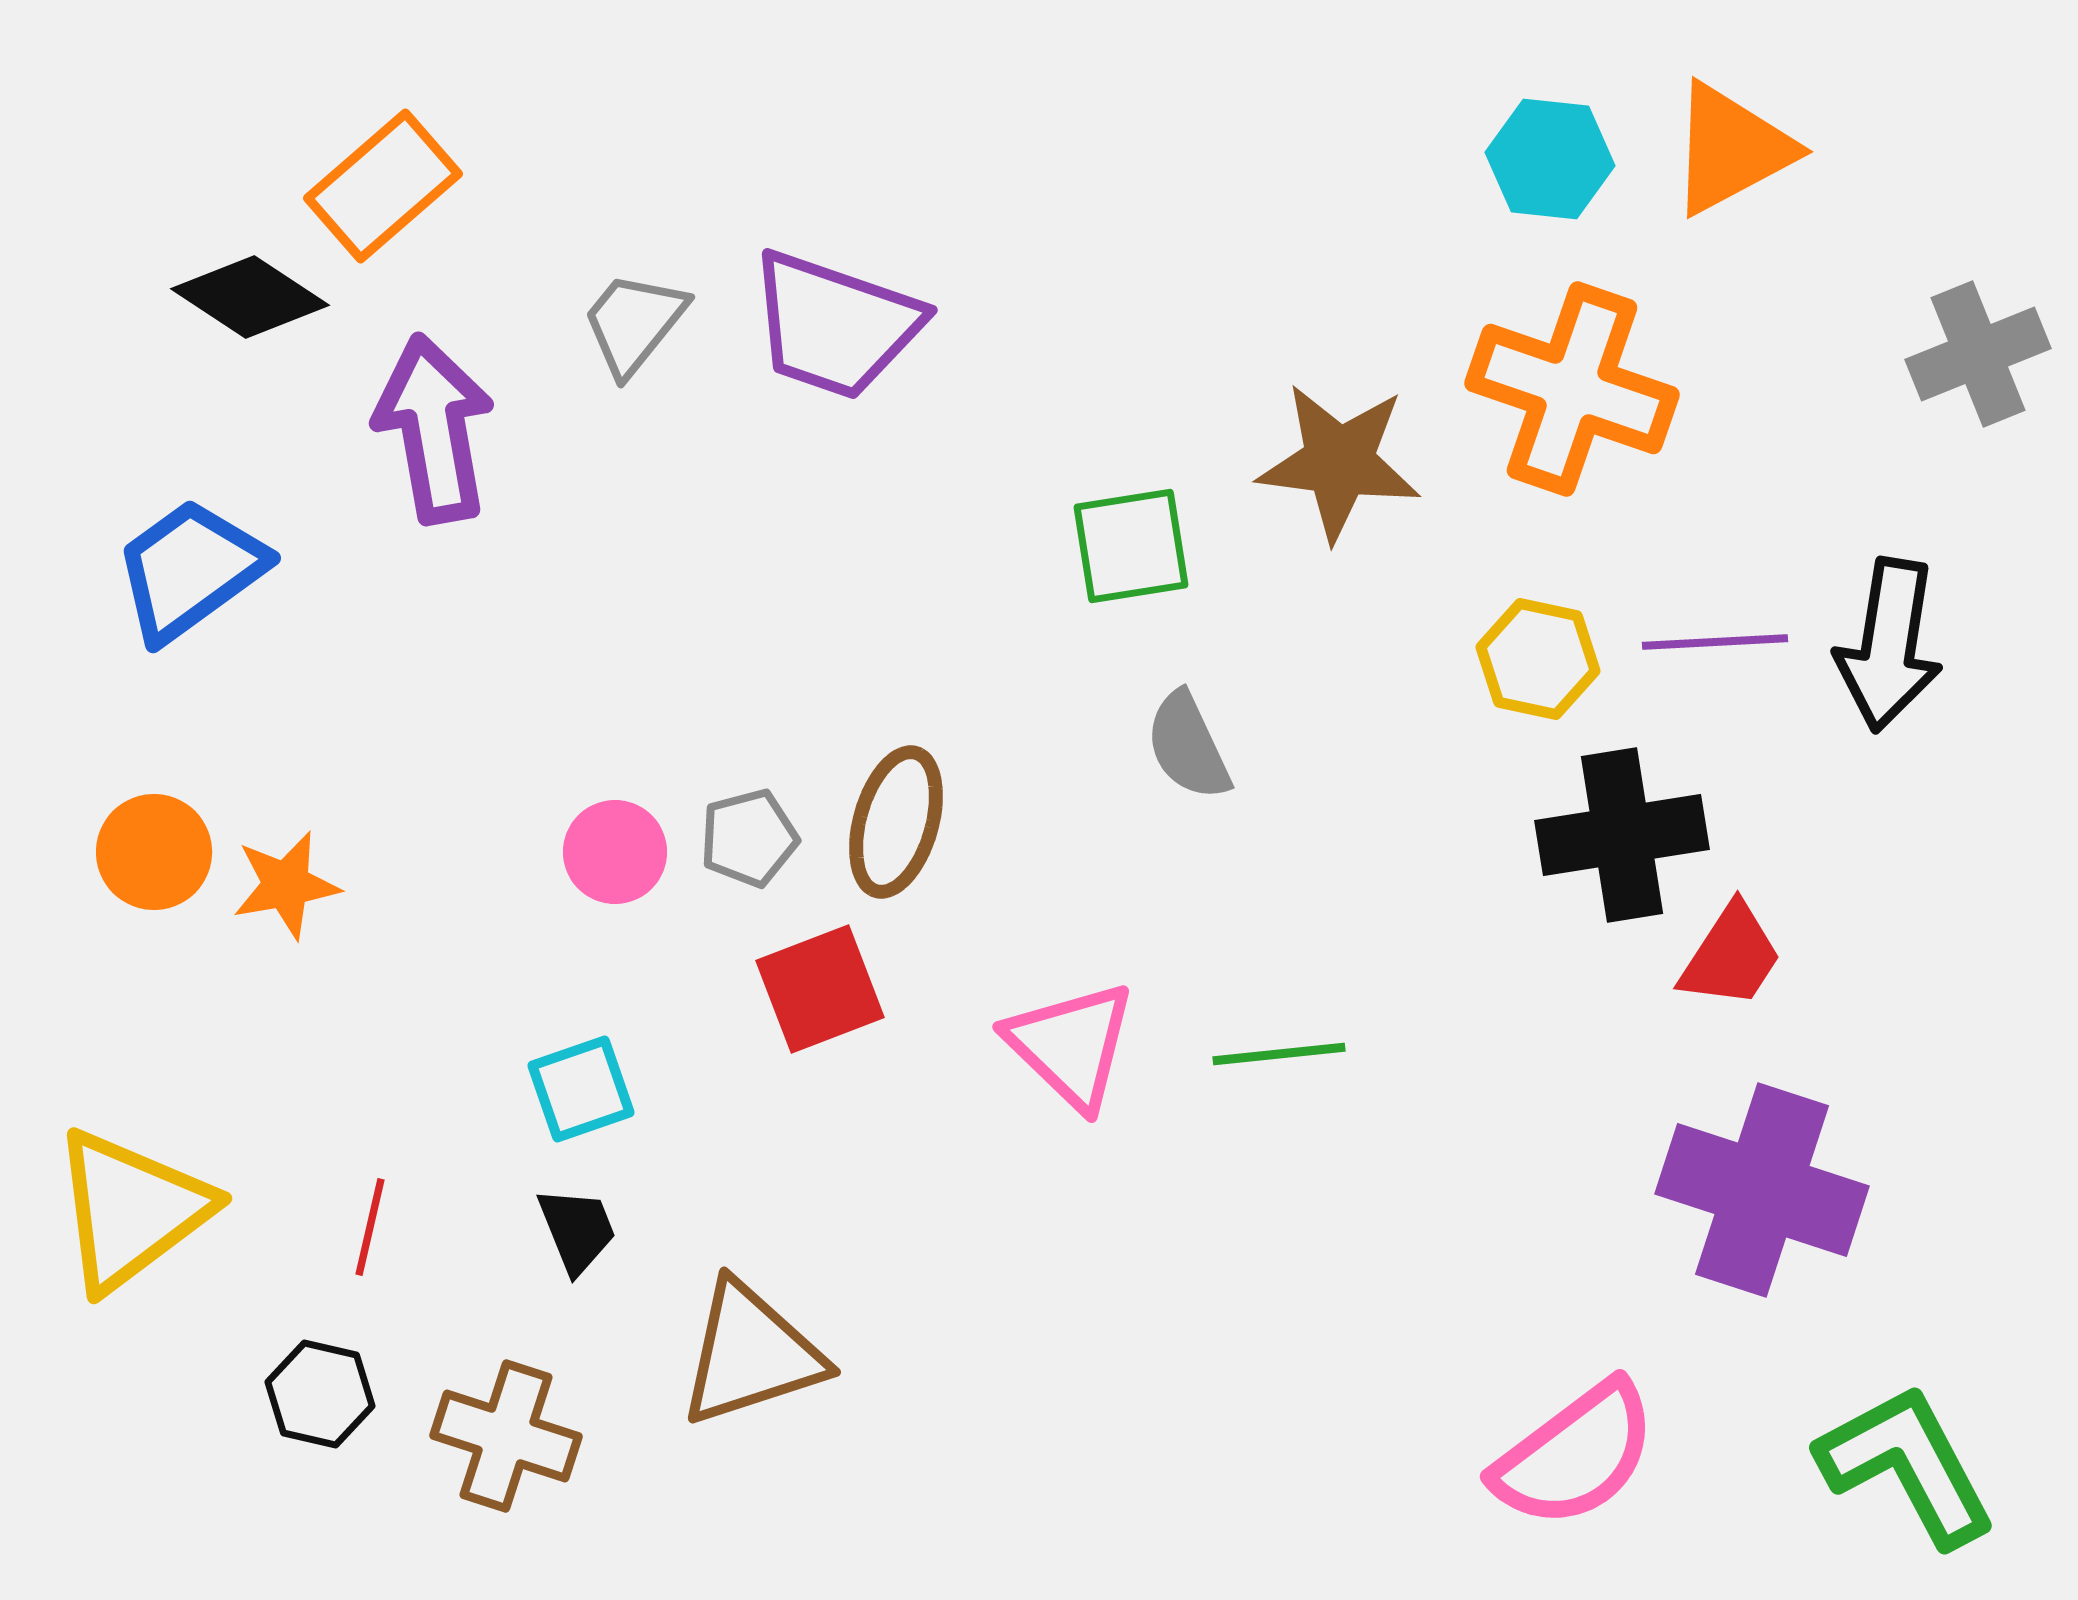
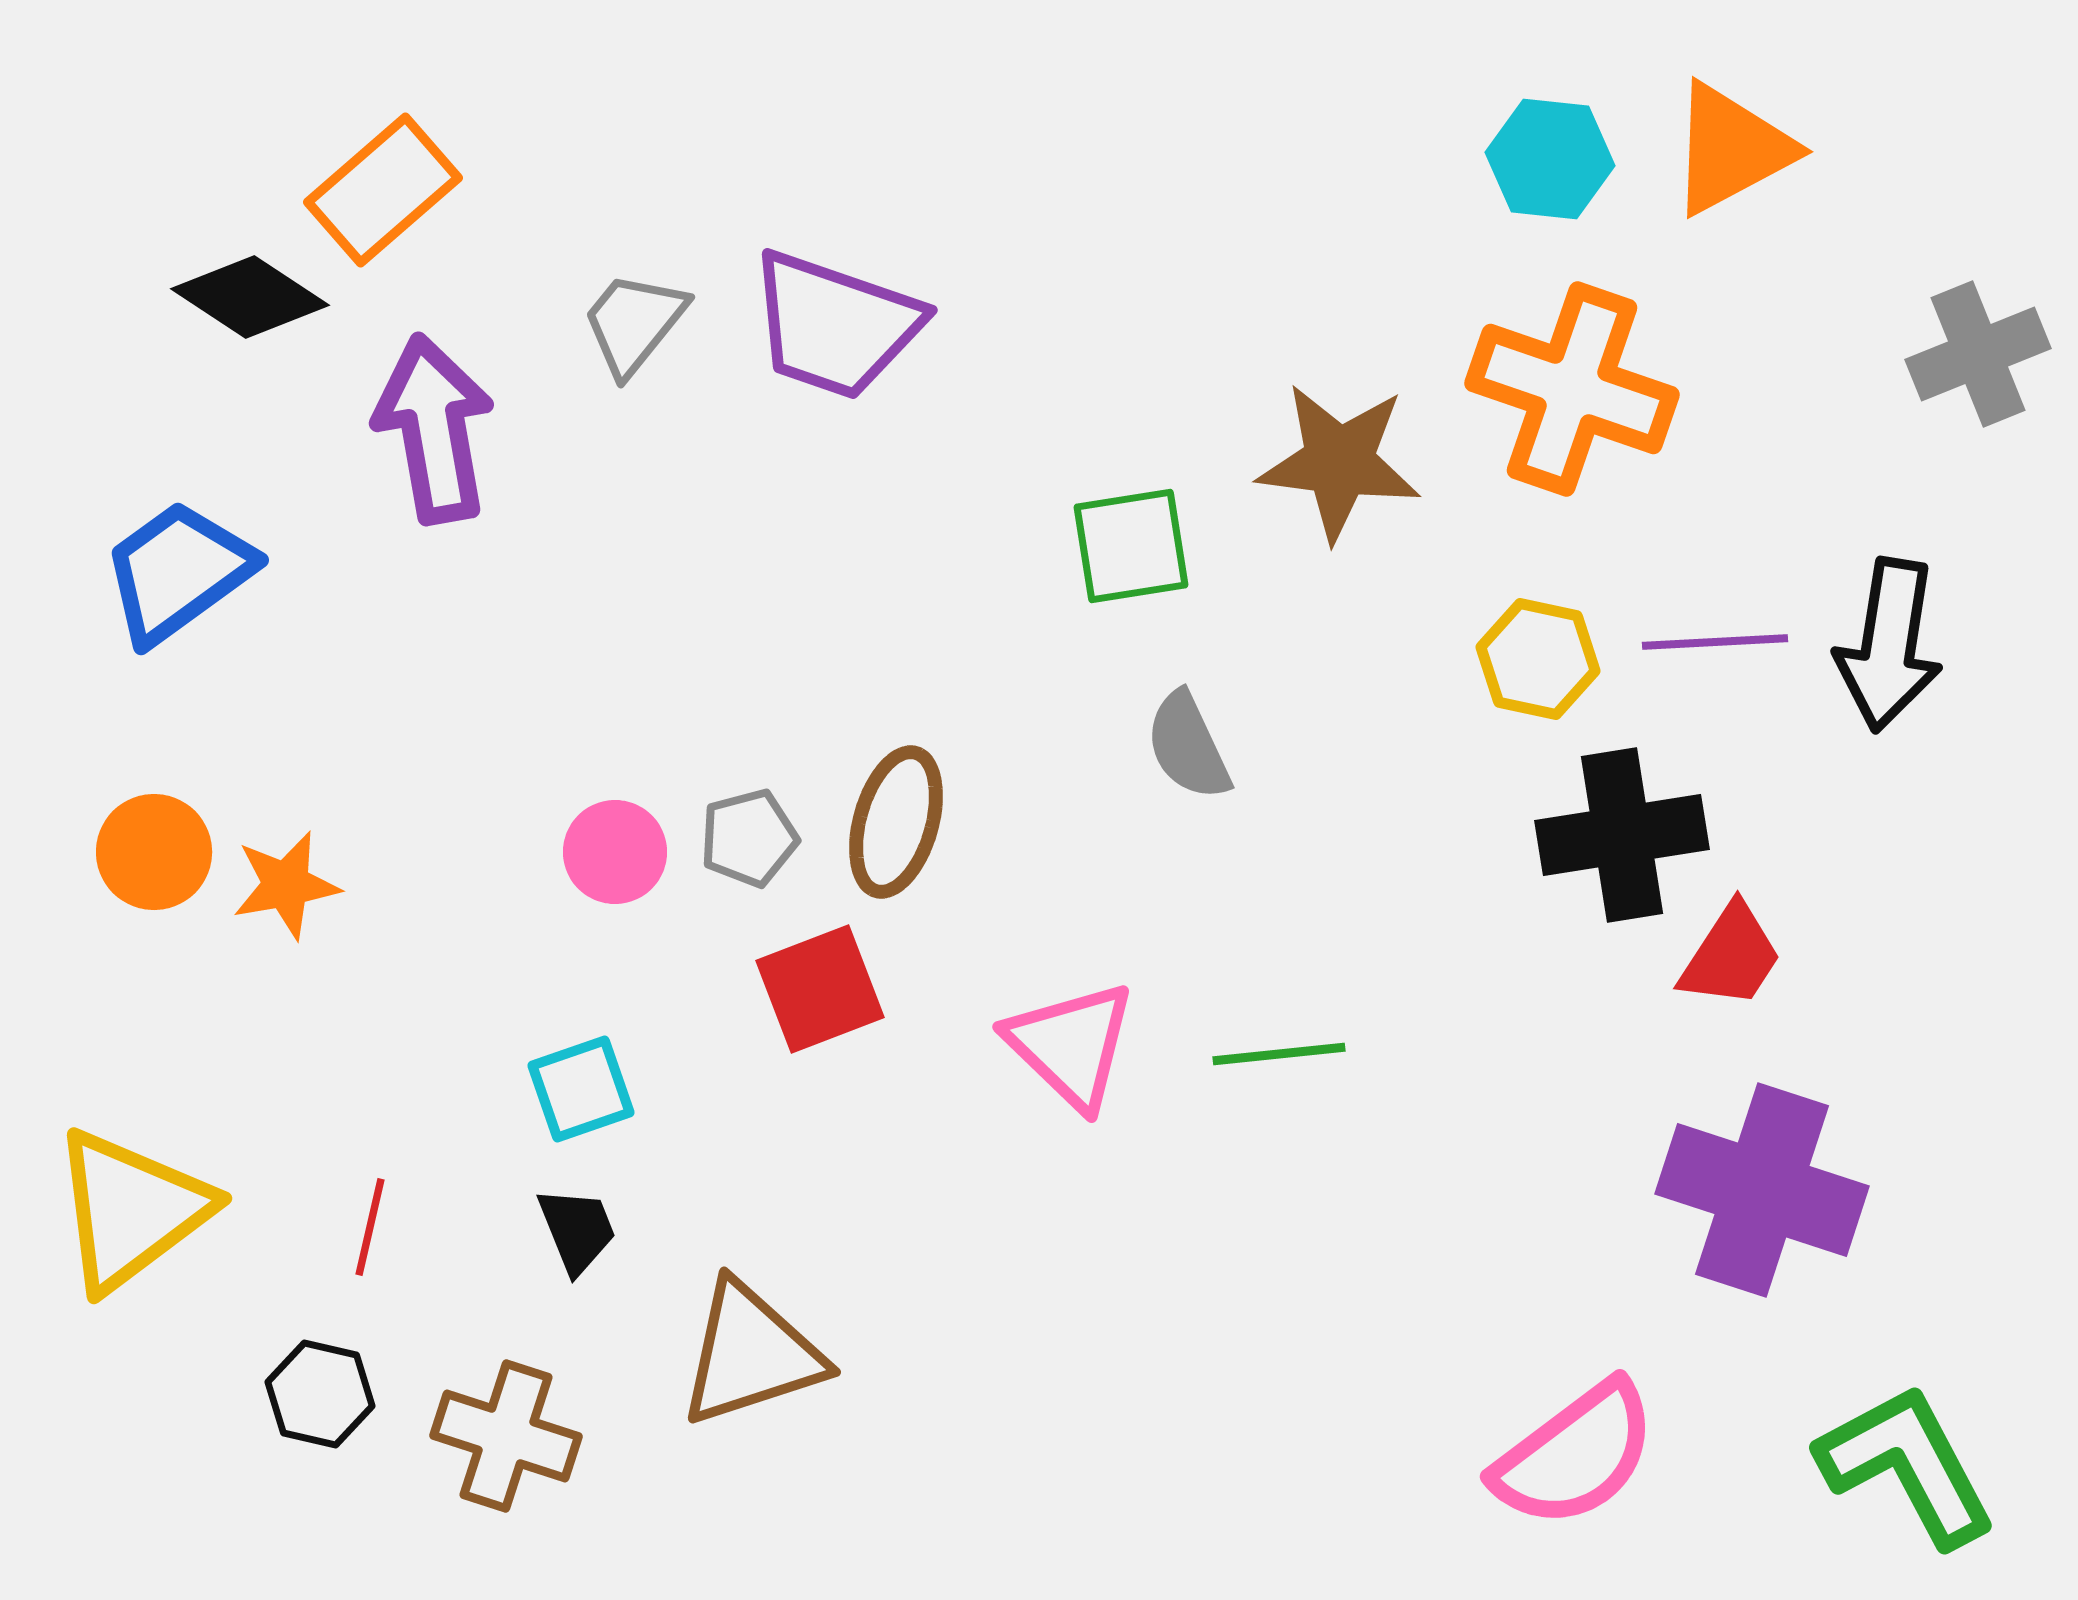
orange rectangle: moved 4 px down
blue trapezoid: moved 12 px left, 2 px down
